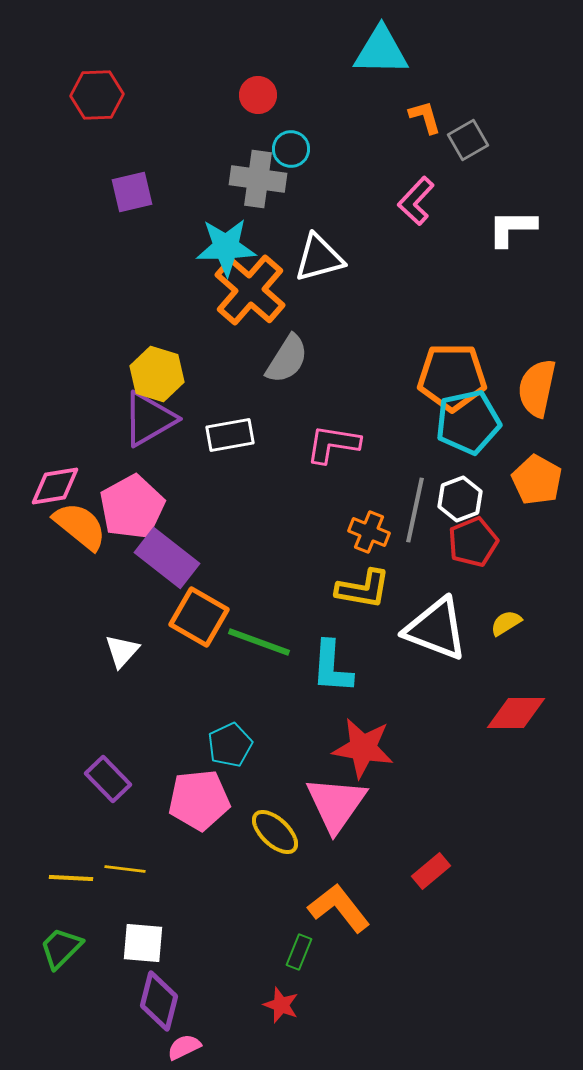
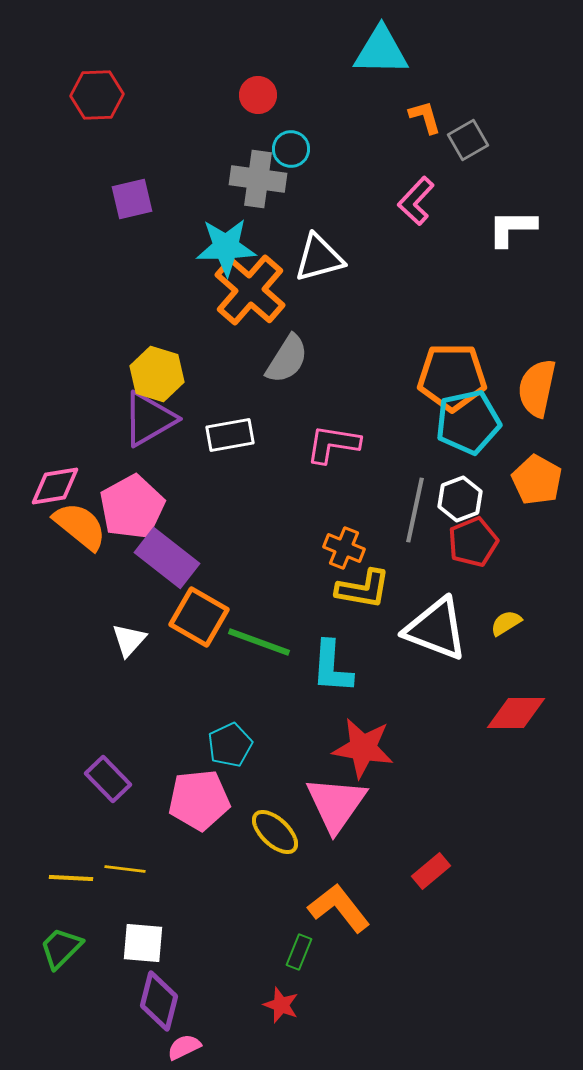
purple square at (132, 192): moved 7 px down
orange cross at (369, 532): moved 25 px left, 16 px down
white triangle at (122, 651): moved 7 px right, 11 px up
